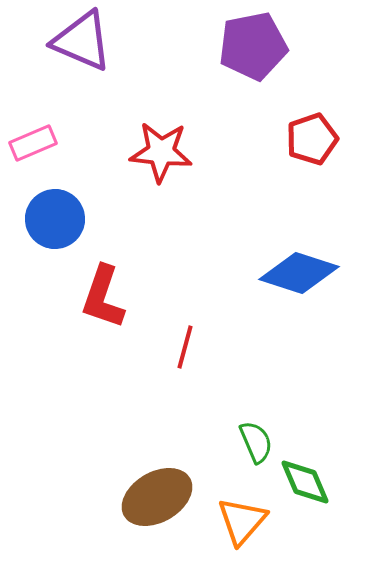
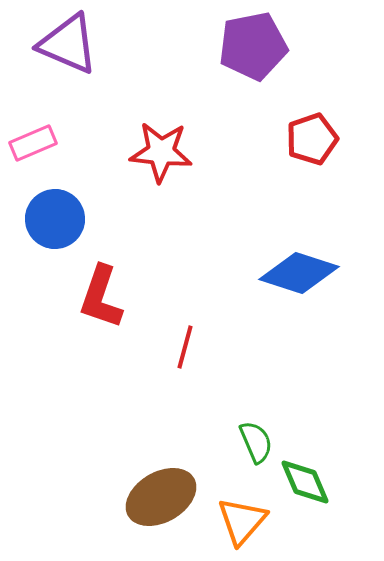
purple triangle: moved 14 px left, 3 px down
red L-shape: moved 2 px left
brown ellipse: moved 4 px right
